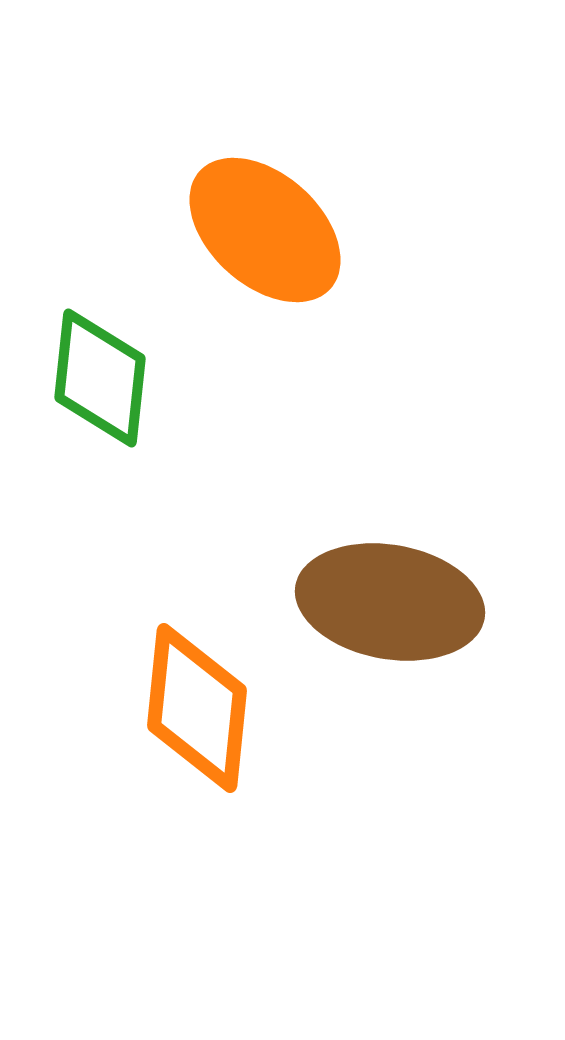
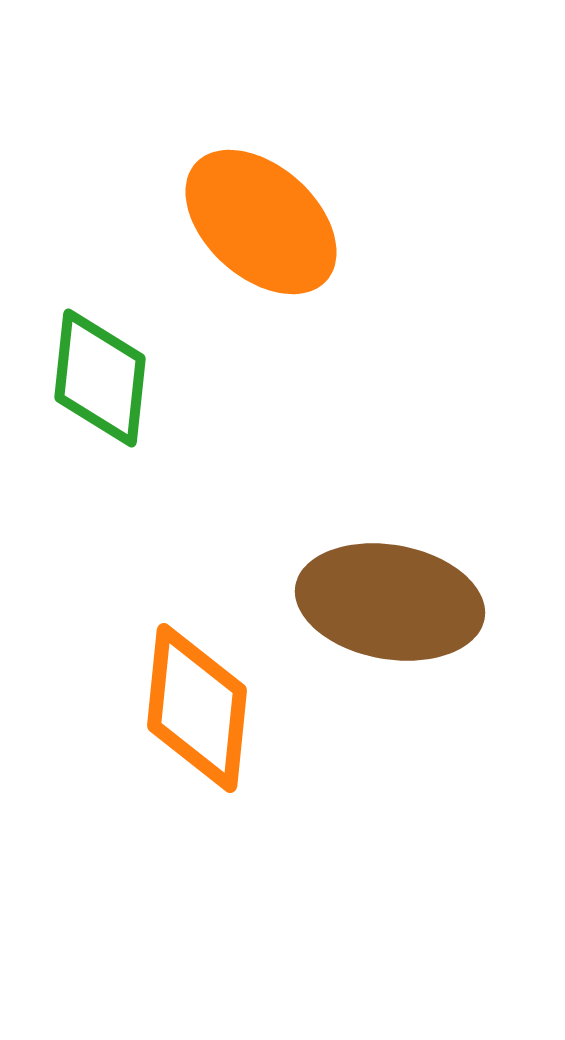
orange ellipse: moved 4 px left, 8 px up
